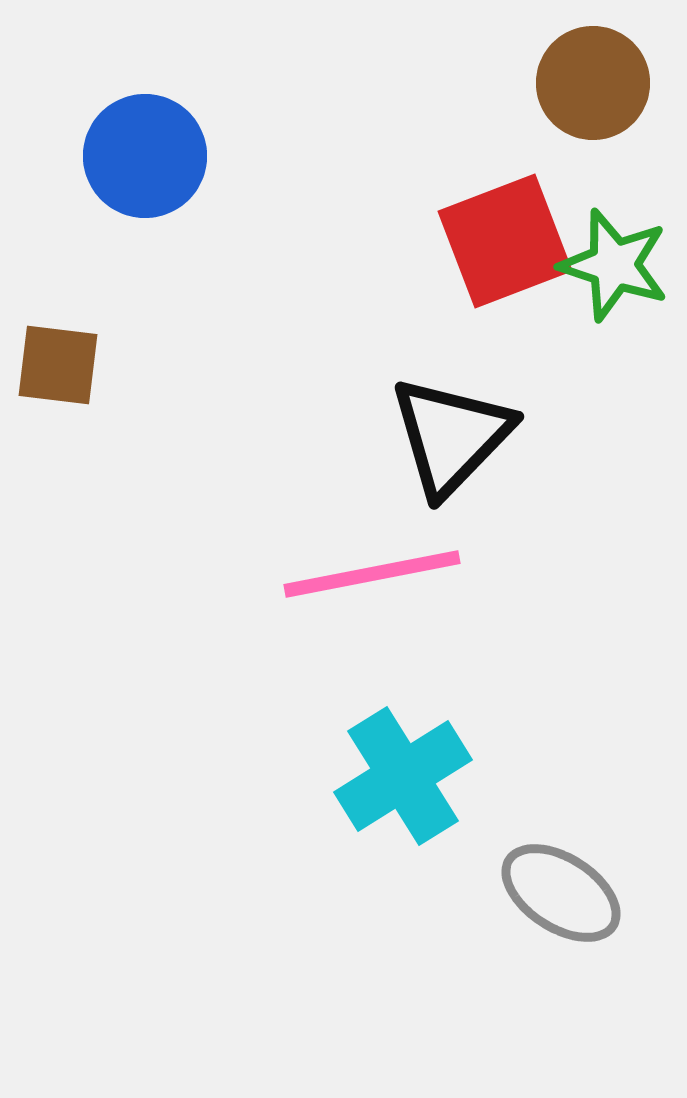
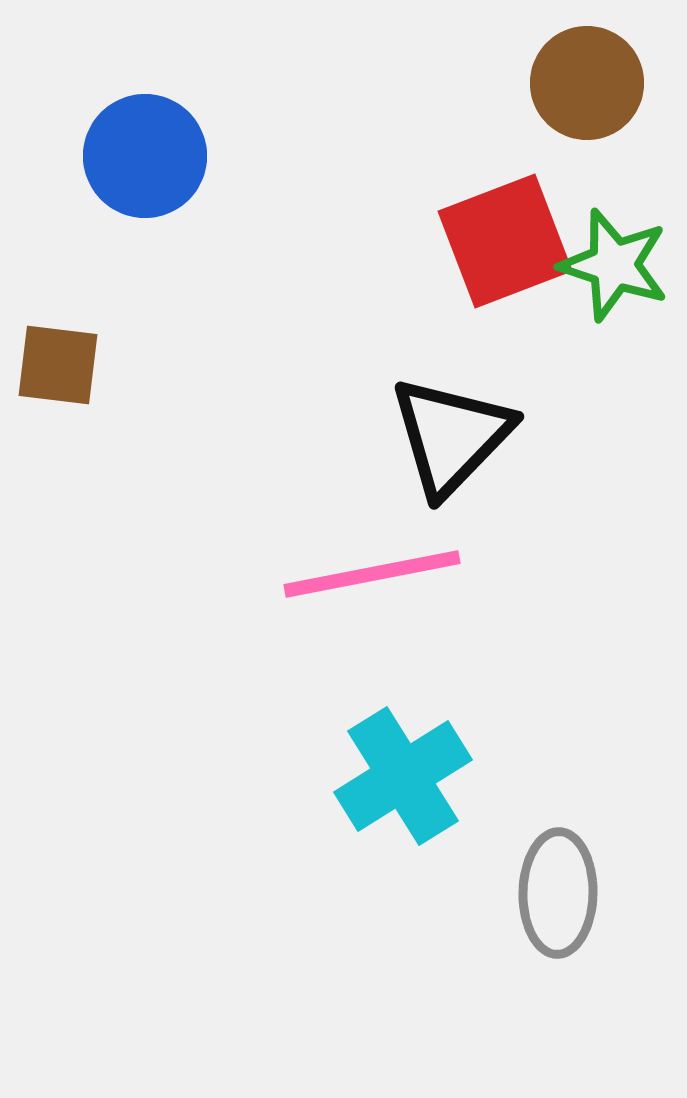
brown circle: moved 6 px left
gray ellipse: moved 3 px left; rotated 58 degrees clockwise
